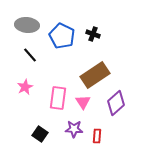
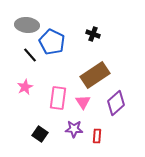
blue pentagon: moved 10 px left, 6 px down
